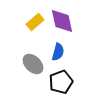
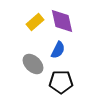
blue semicircle: moved 2 px up; rotated 12 degrees clockwise
black pentagon: rotated 20 degrees clockwise
